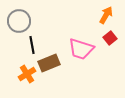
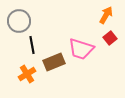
brown rectangle: moved 5 px right, 1 px up
